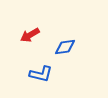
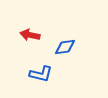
red arrow: rotated 42 degrees clockwise
